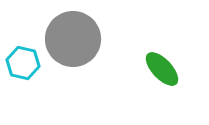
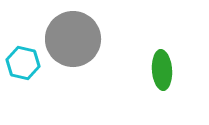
green ellipse: moved 1 px down; rotated 39 degrees clockwise
